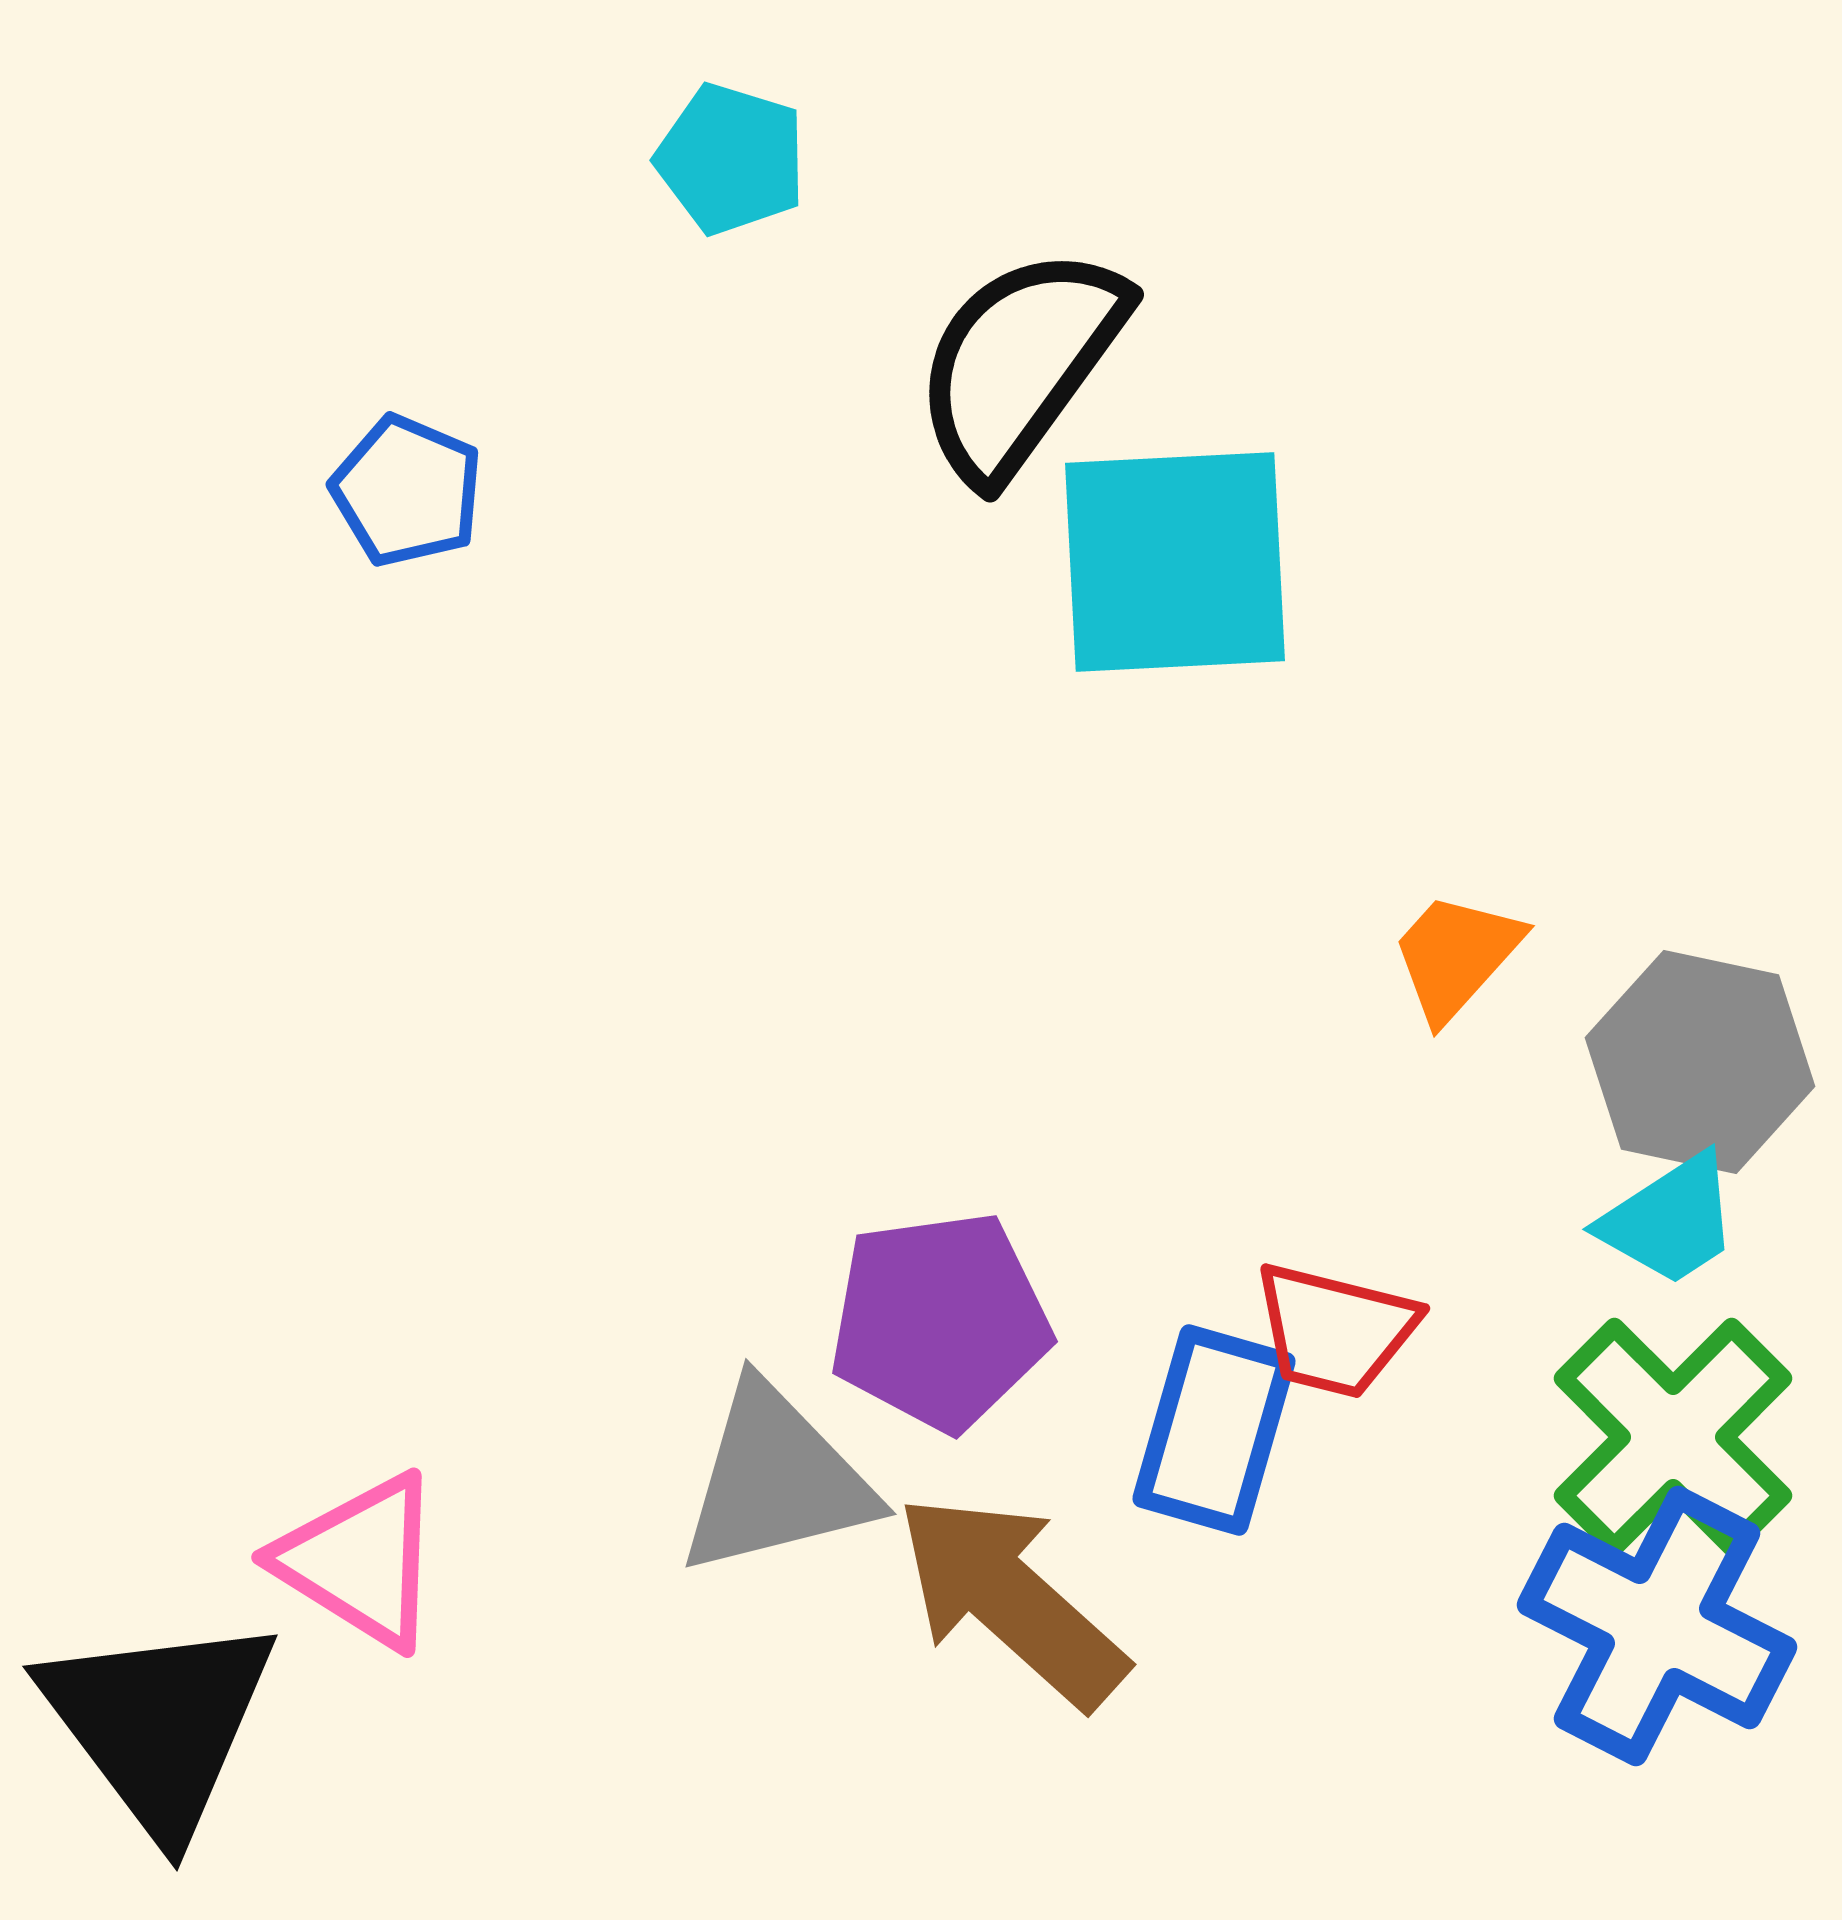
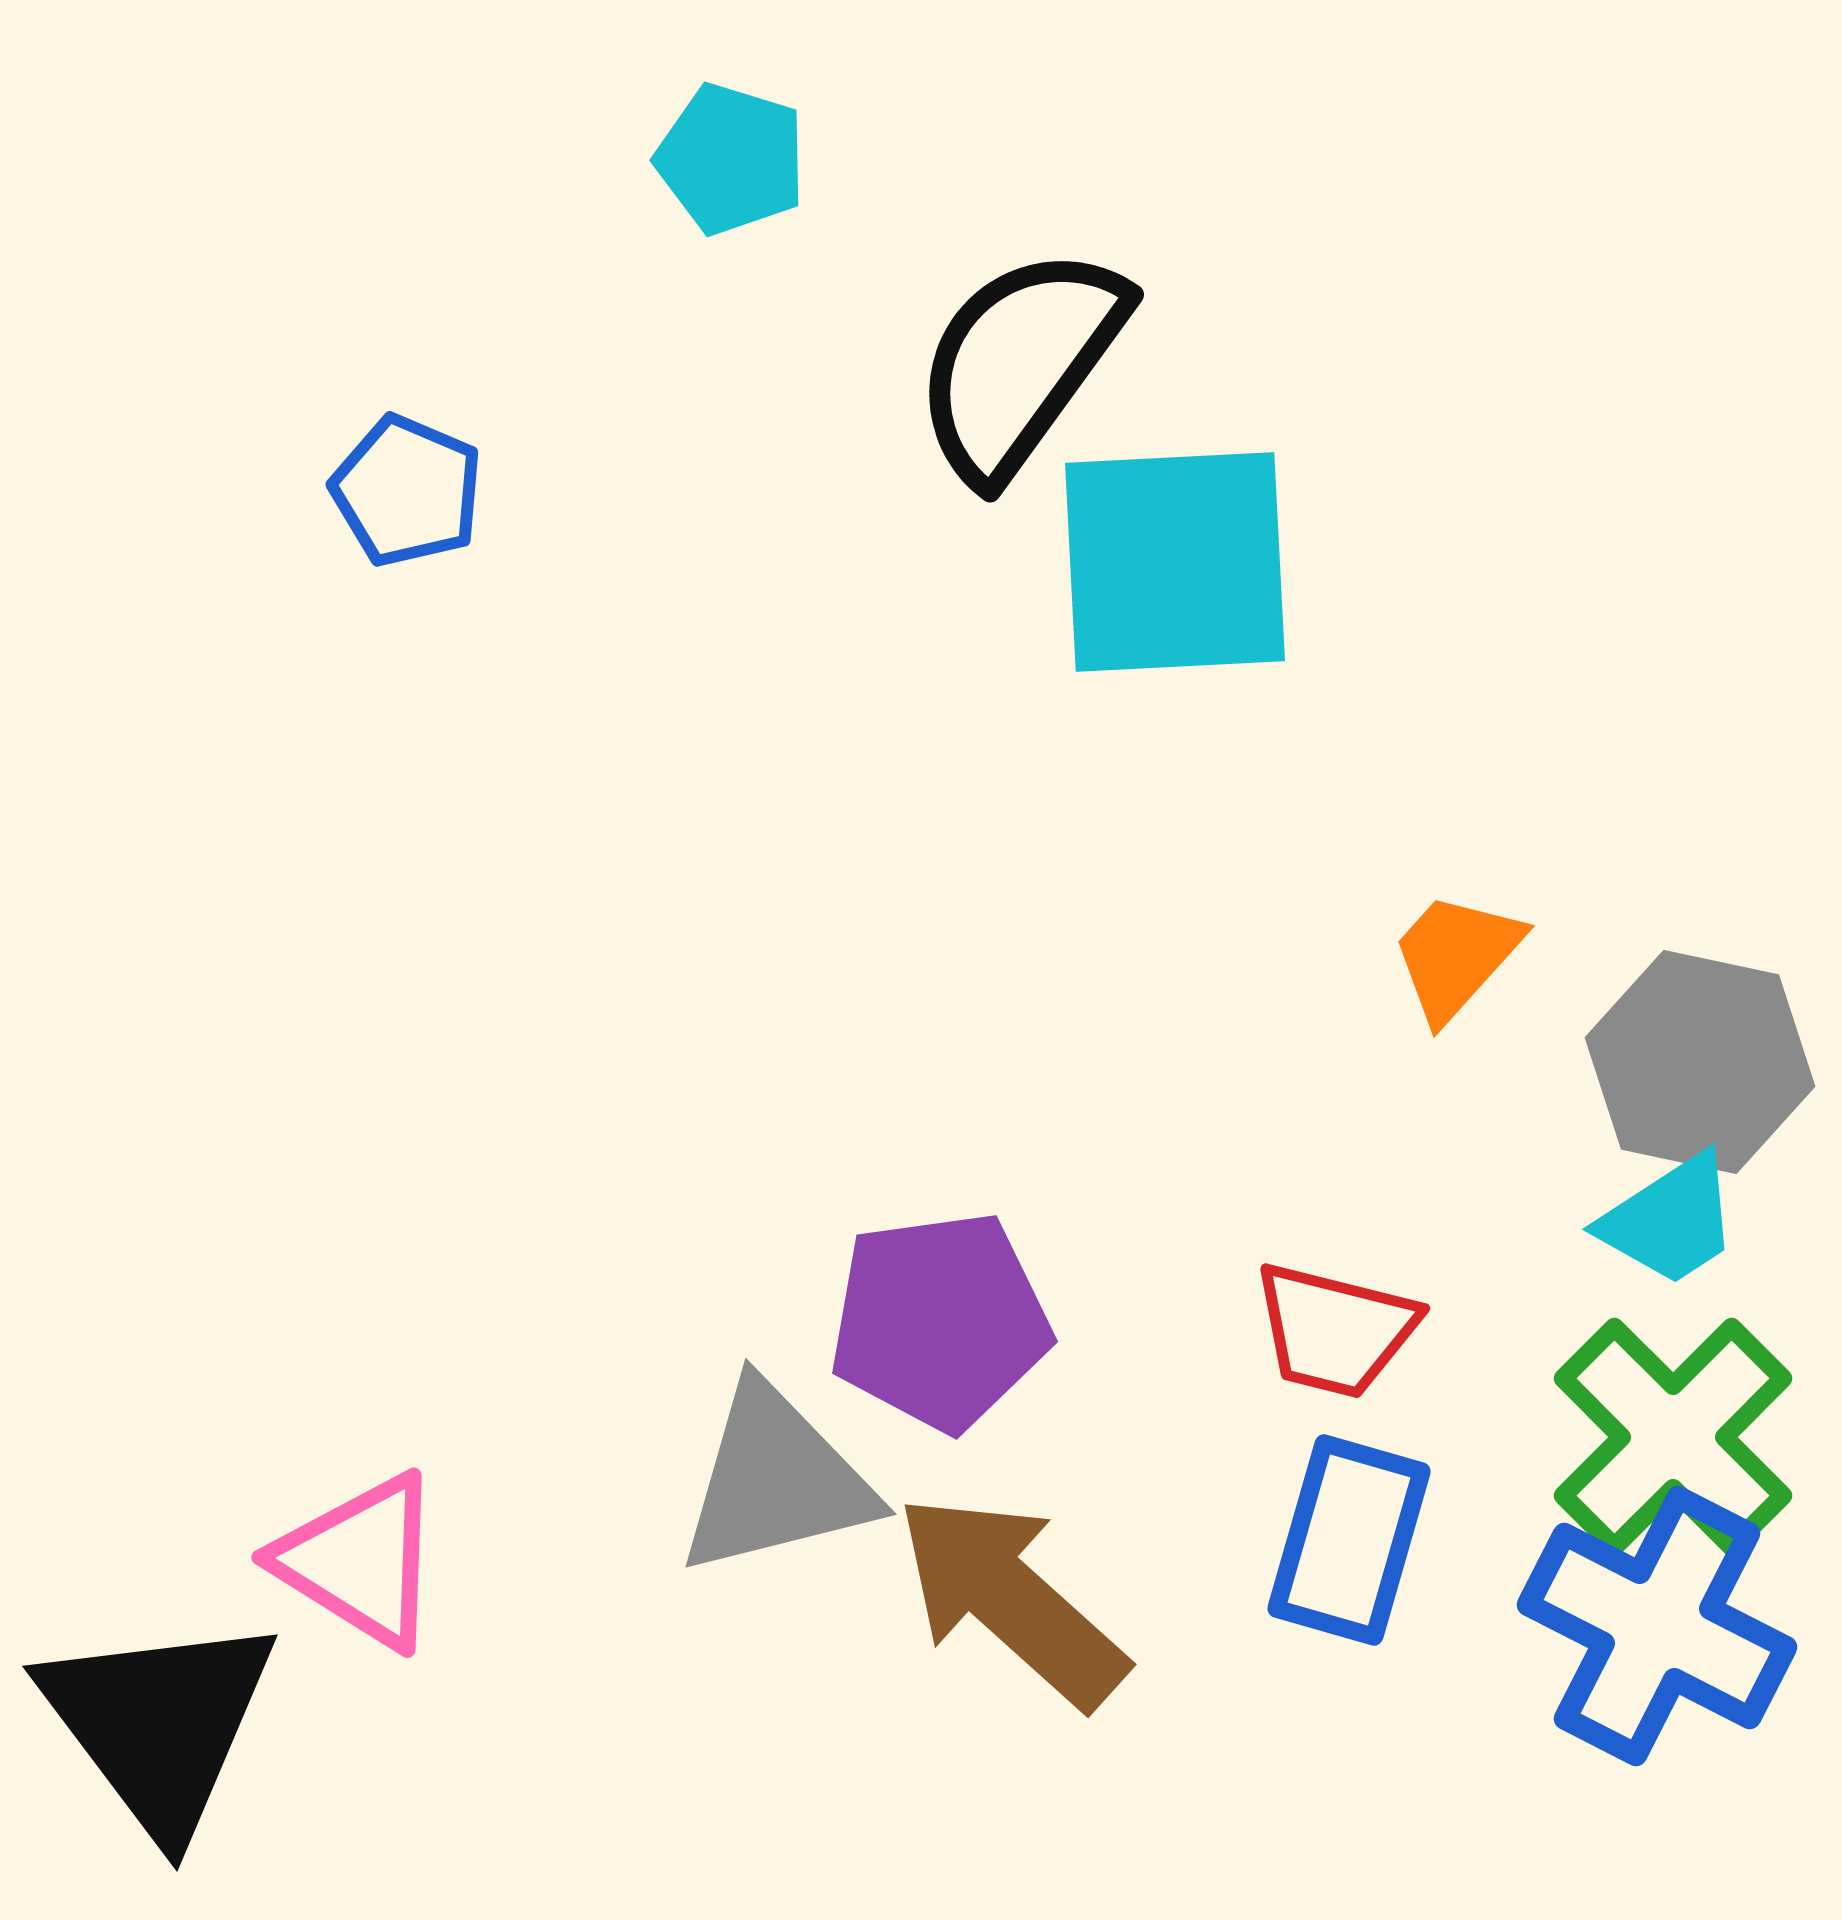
blue rectangle: moved 135 px right, 110 px down
